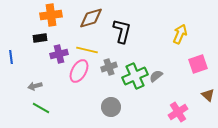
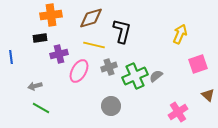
yellow line: moved 7 px right, 5 px up
gray circle: moved 1 px up
